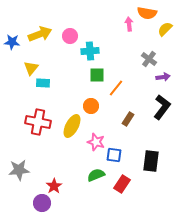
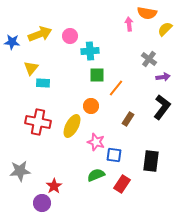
gray star: moved 1 px right, 1 px down
